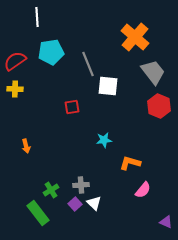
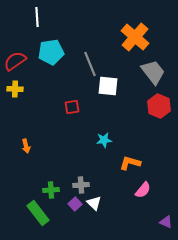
gray line: moved 2 px right
green cross: rotated 28 degrees clockwise
